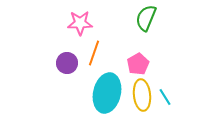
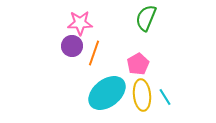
purple circle: moved 5 px right, 17 px up
cyan ellipse: rotated 39 degrees clockwise
